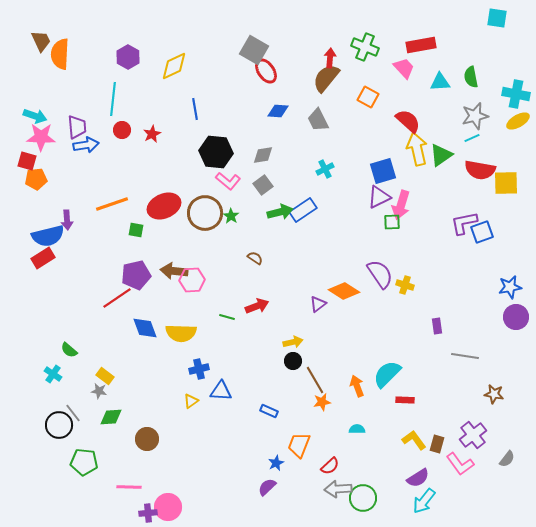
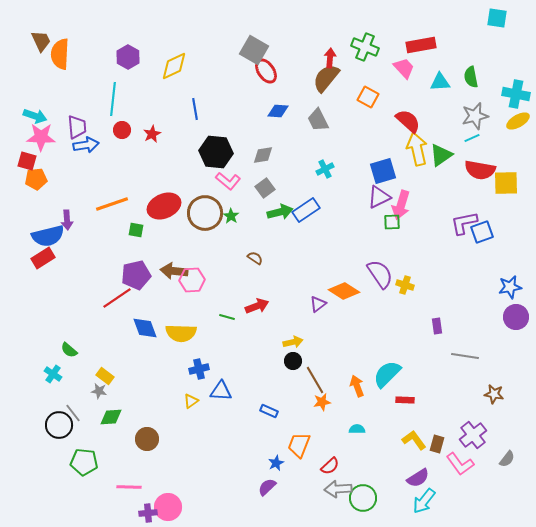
gray square at (263, 185): moved 2 px right, 3 px down
blue rectangle at (303, 210): moved 3 px right
